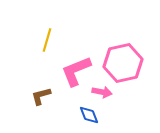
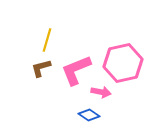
pink L-shape: moved 1 px up
pink arrow: moved 1 px left
brown L-shape: moved 28 px up
blue diamond: rotated 35 degrees counterclockwise
